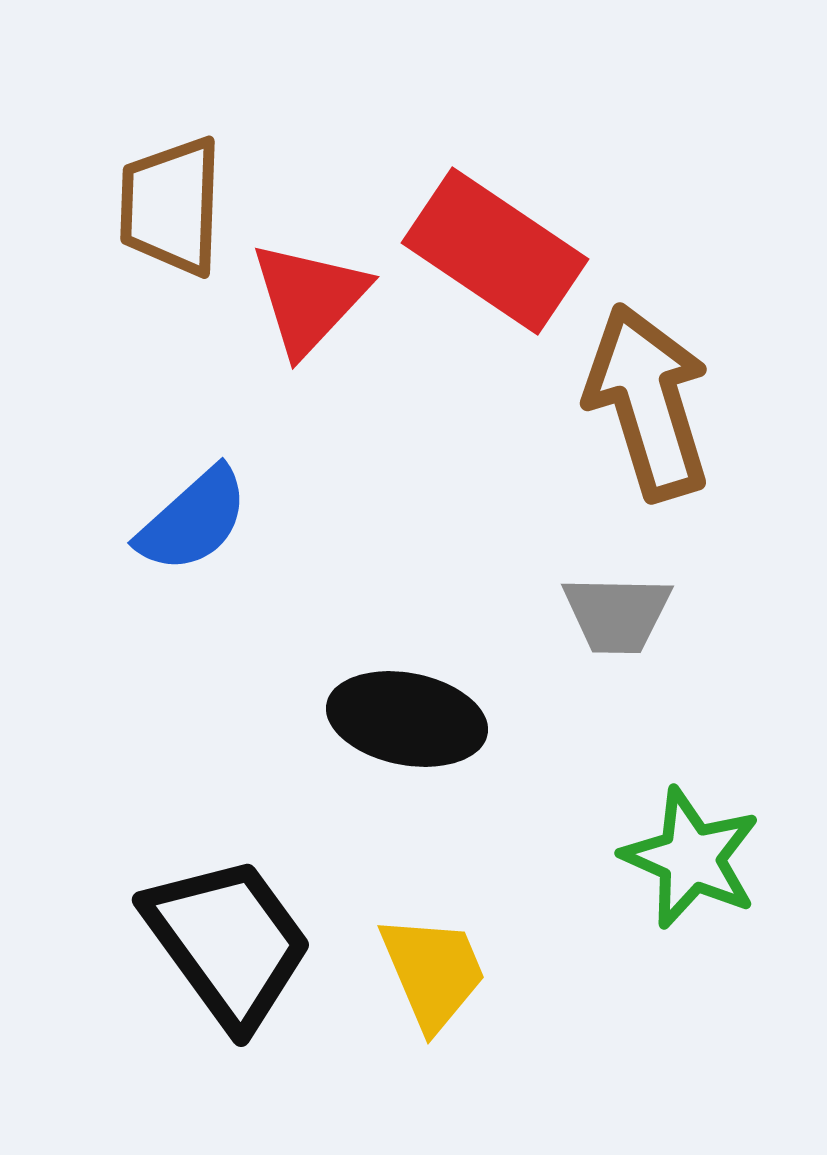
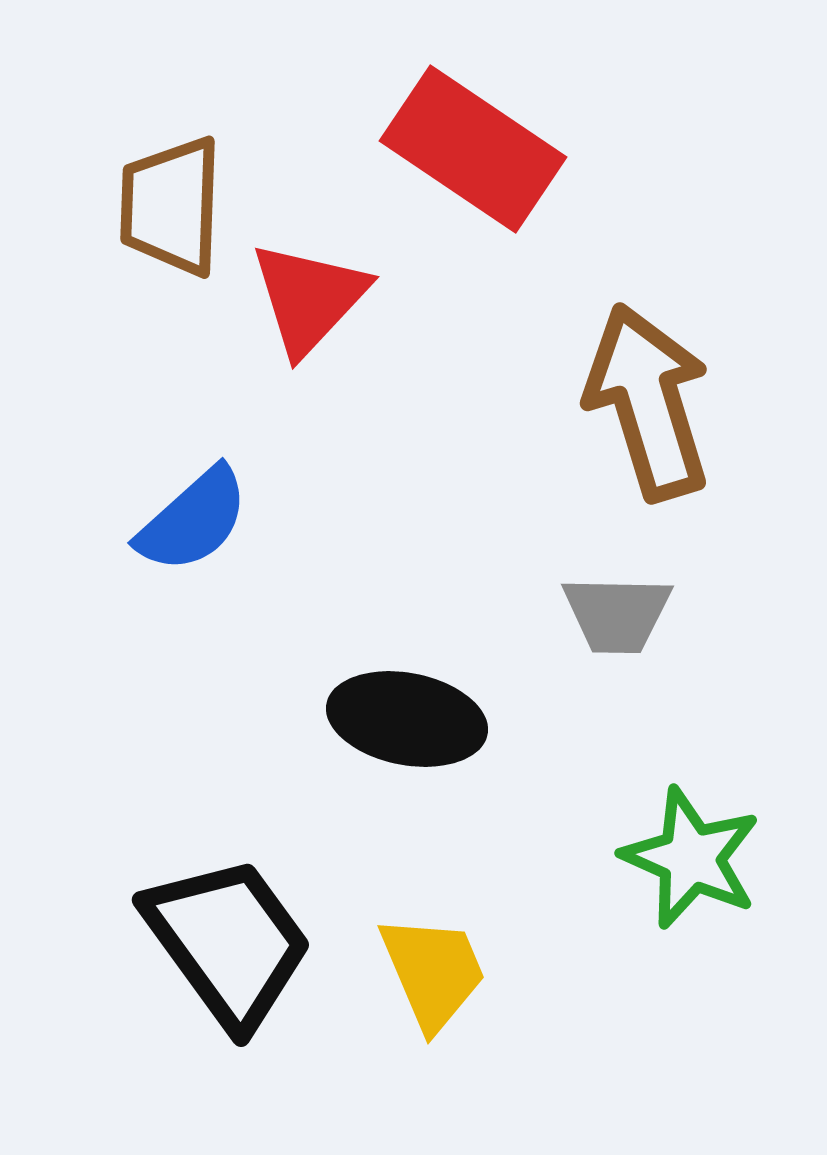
red rectangle: moved 22 px left, 102 px up
